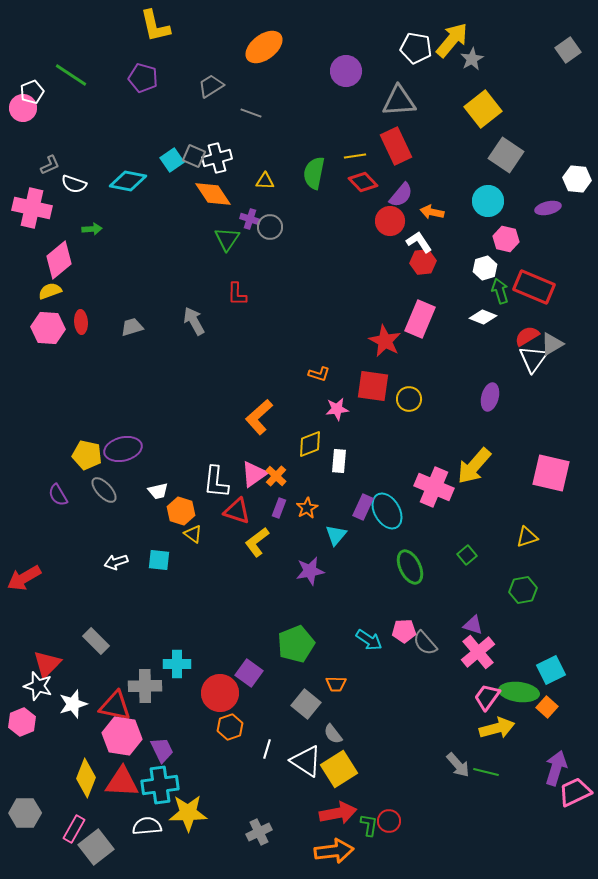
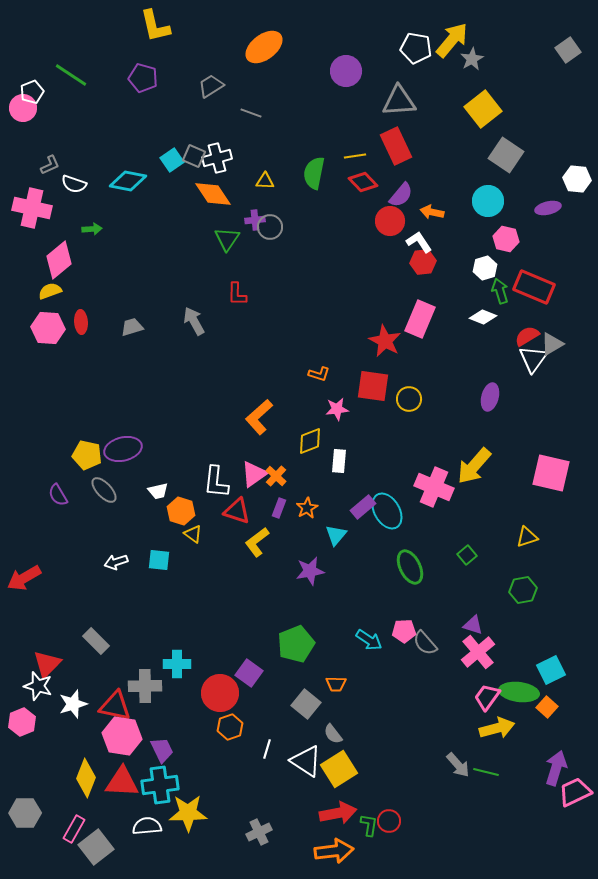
purple cross at (250, 219): moved 5 px right, 1 px down; rotated 24 degrees counterclockwise
yellow diamond at (310, 444): moved 3 px up
purple rectangle at (363, 507): rotated 25 degrees clockwise
